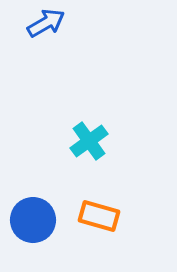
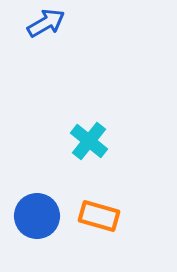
cyan cross: rotated 15 degrees counterclockwise
blue circle: moved 4 px right, 4 px up
